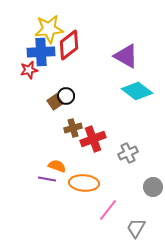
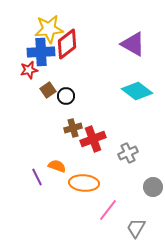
red diamond: moved 2 px left, 1 px up
purple triangle: moved 7 px right, 12 px up
brown square: moved 7 px left, 12 px up
purple line: moved 10 px left, 2 px up; rotated 54 degrees clockwise
